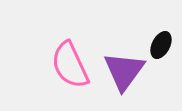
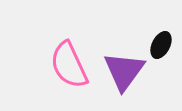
pink semicircle: moved 1 px left
